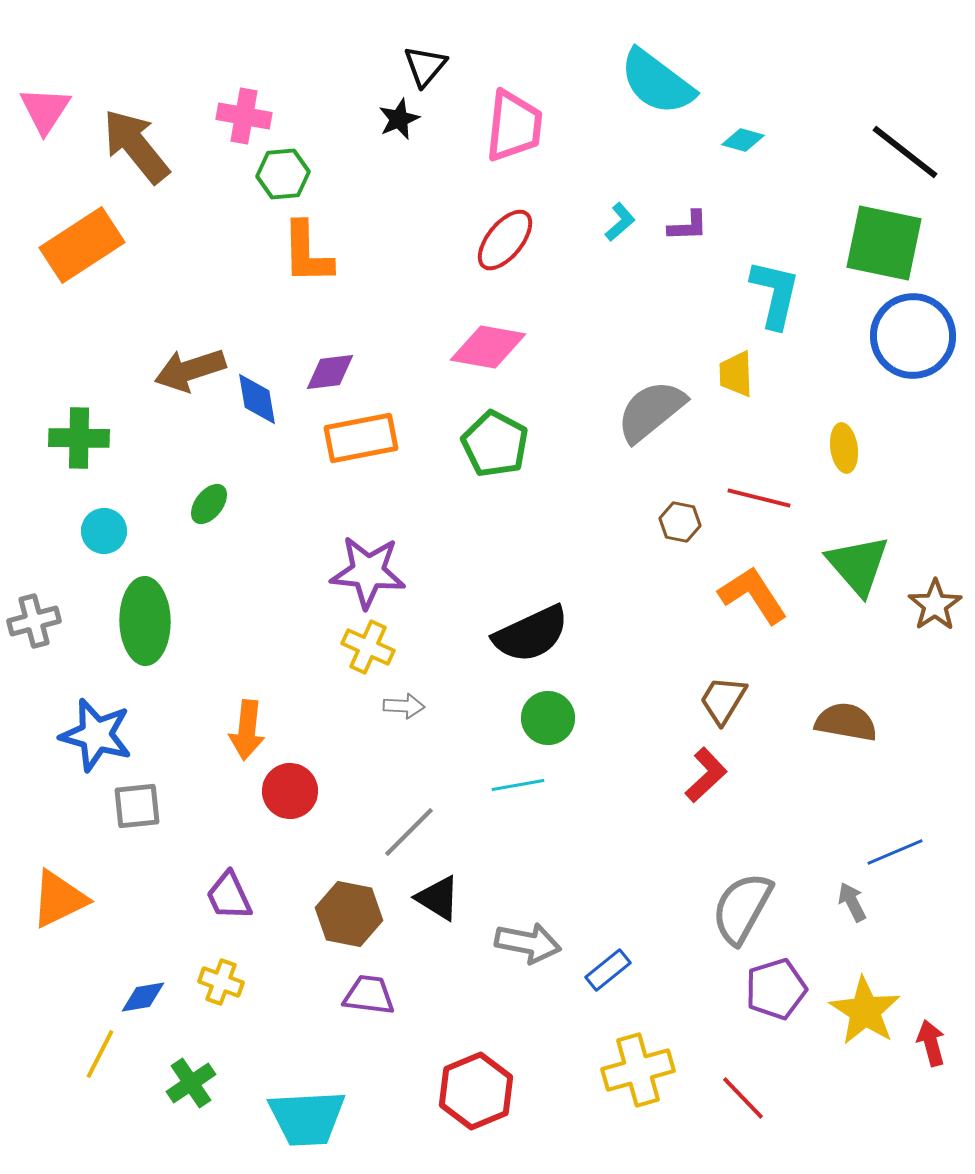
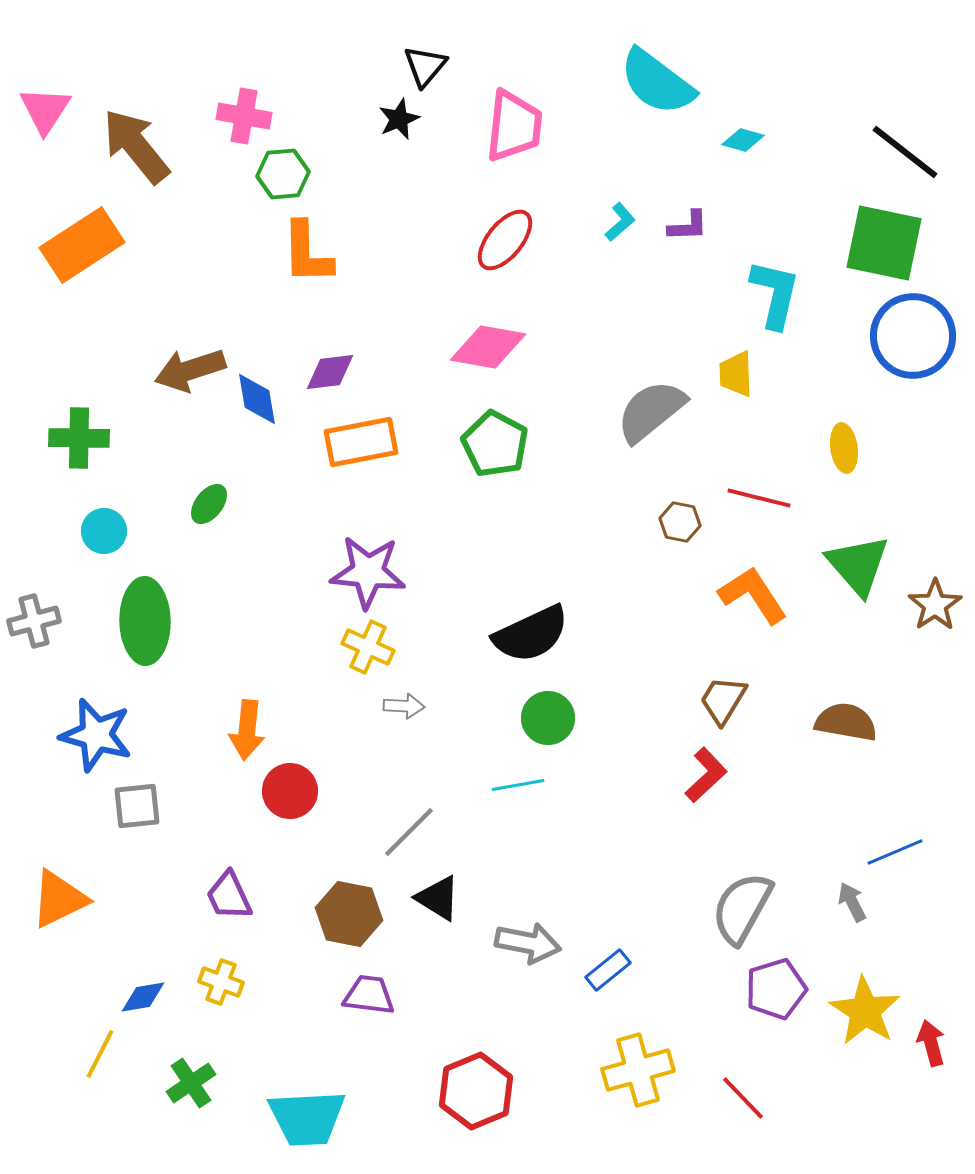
orange rectangle at (361, 438): moved 4 px down
